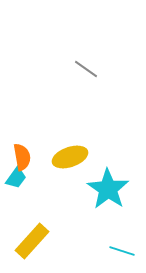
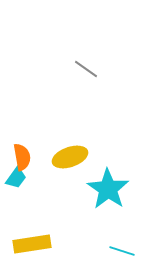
yellow rectangle: moved 3 px down; rotated 39 degrees clockwise
